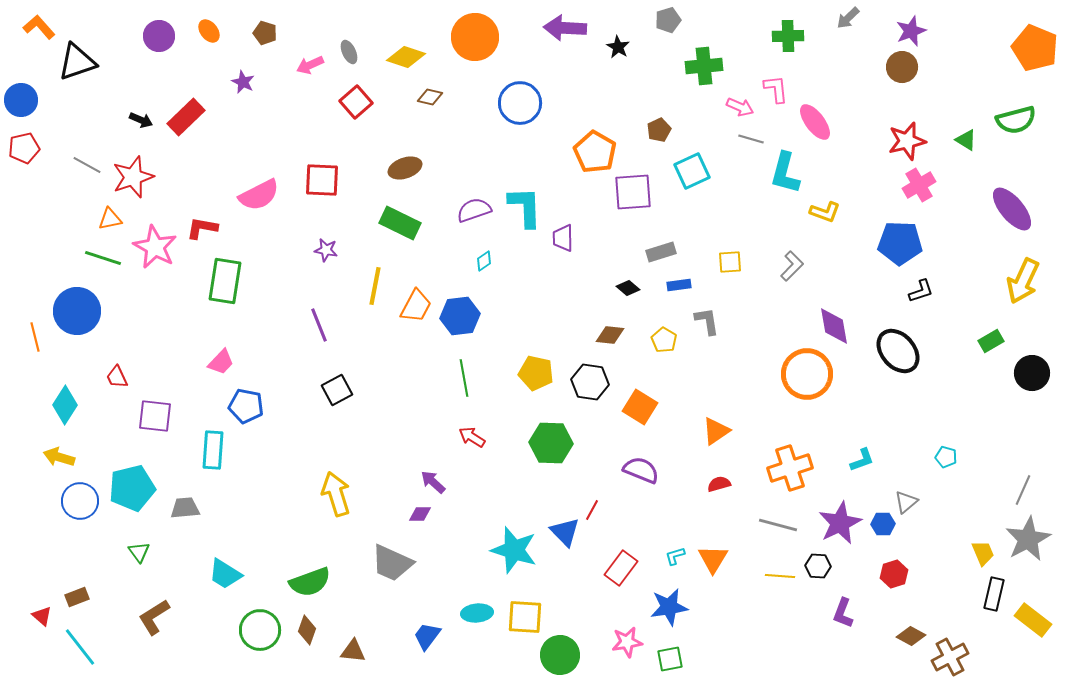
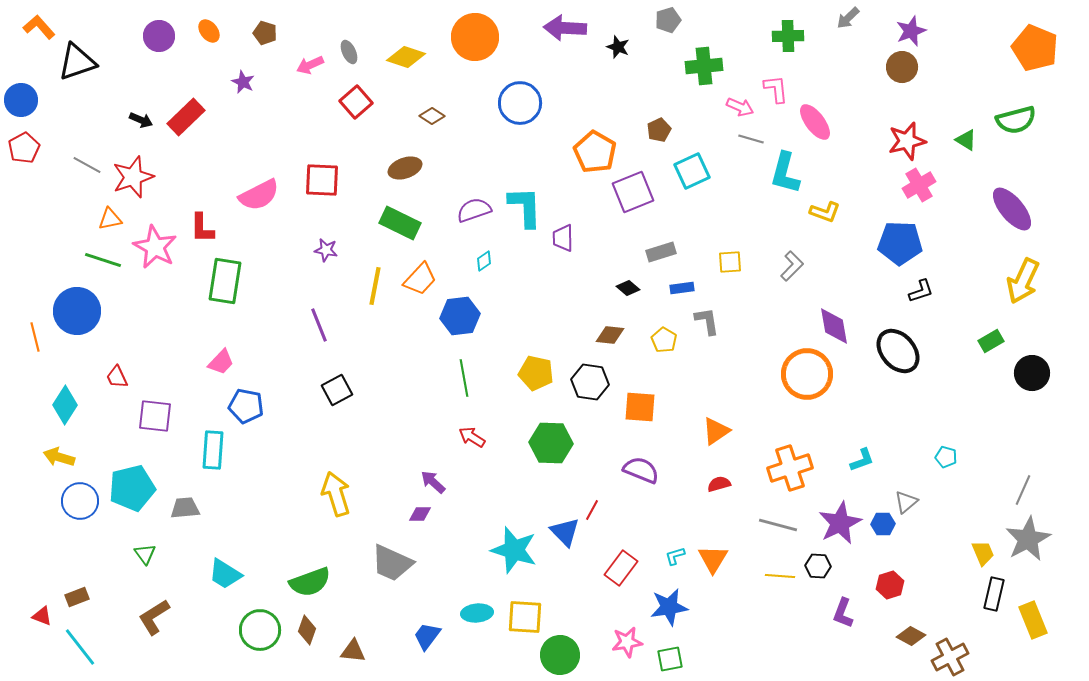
black star at (618, 47): rotated 10 degrees counterclockwise
brown diamond at (430, 97): moved 2 px right, 19 px down; rotated 20 degrees clockwise
red pentagon at (24, 148): rotated 16 degrees counterclockwise
purple square at (633, 192): rotated 18 degrees counterclockwise
red L-shape at (202, 228): rotated 100 degrees counterclockwise
green line at (103, 258): moved 2 px down
blue rectangle at (679, 285): moved 3 px right, 3 px down
orange trapezoid at (416, 306): moved 4 px right, 27 px up; rotated 15 degrees clockwise
orange square at (640, 407): rotated 28 degrees counterclockwise
green triangle at (139, 552): moved 6 px right, 2 px down
red hexagon at (894, 574): moved 4 px left, 11 px down
red triangle at (42, 616): rotated 20 degrees counterclockwise
yellow rectangle at (1033, 620): rotated 30 degrees clockwise
